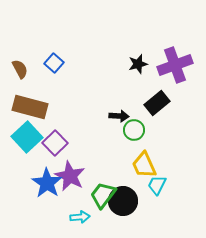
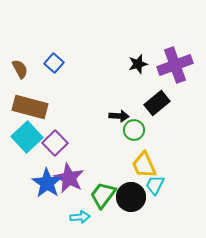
purple star: moved 1 px left, 2 px down
cyan trapezoid: moved 2 px left
black circle: moved 8 px right, 4 px up
